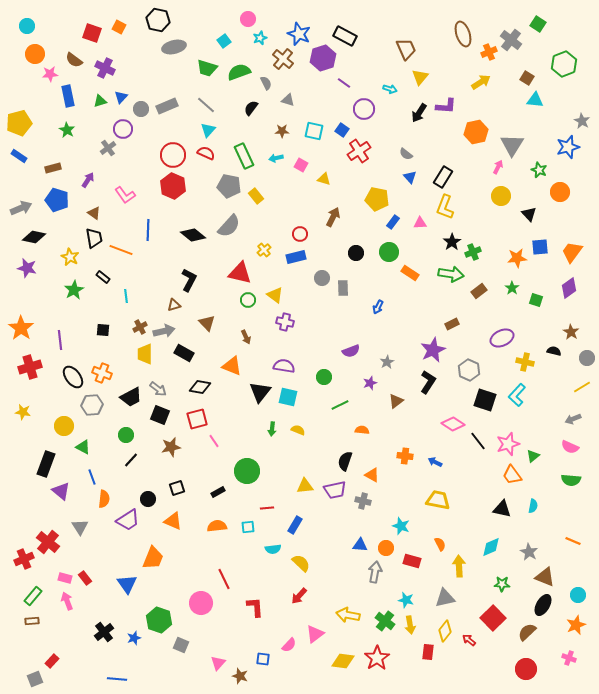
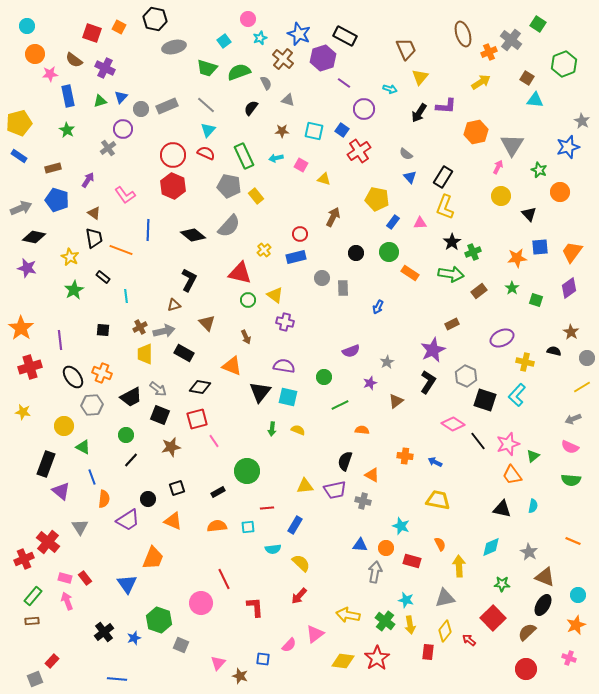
black hexagon at (158, 20): moved 3 px left, 1 px up
gray hexagon at (469, 370): moved 3 px left, 6 px down
